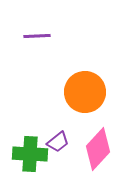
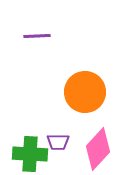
purple trapezoid: rotated 40 degrees clockwise
